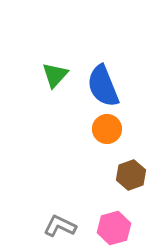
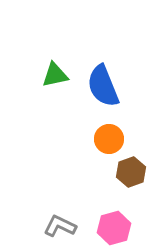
green triangle: rotated 36 degrees clockwise
orange circle: moved 2 px right, 10 px down
brown hexagon: moved 3 px up
